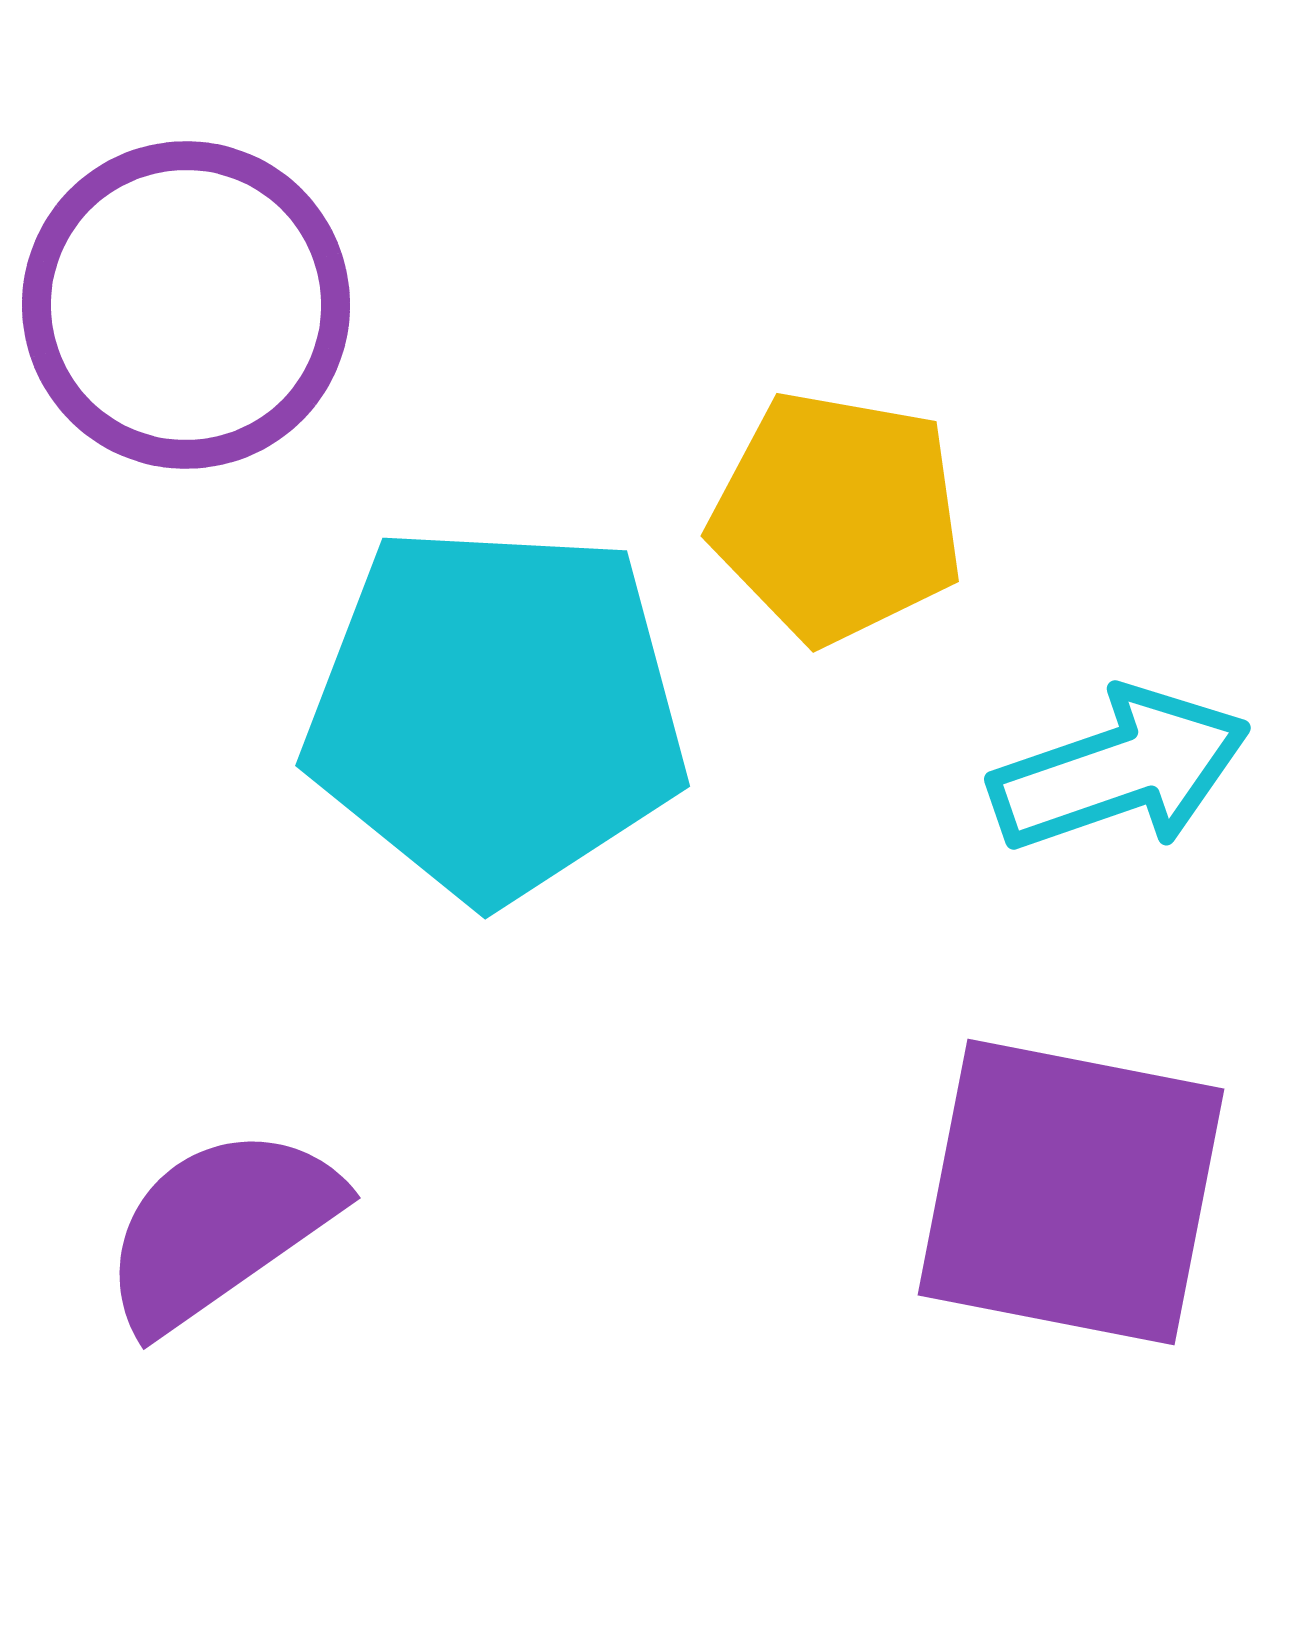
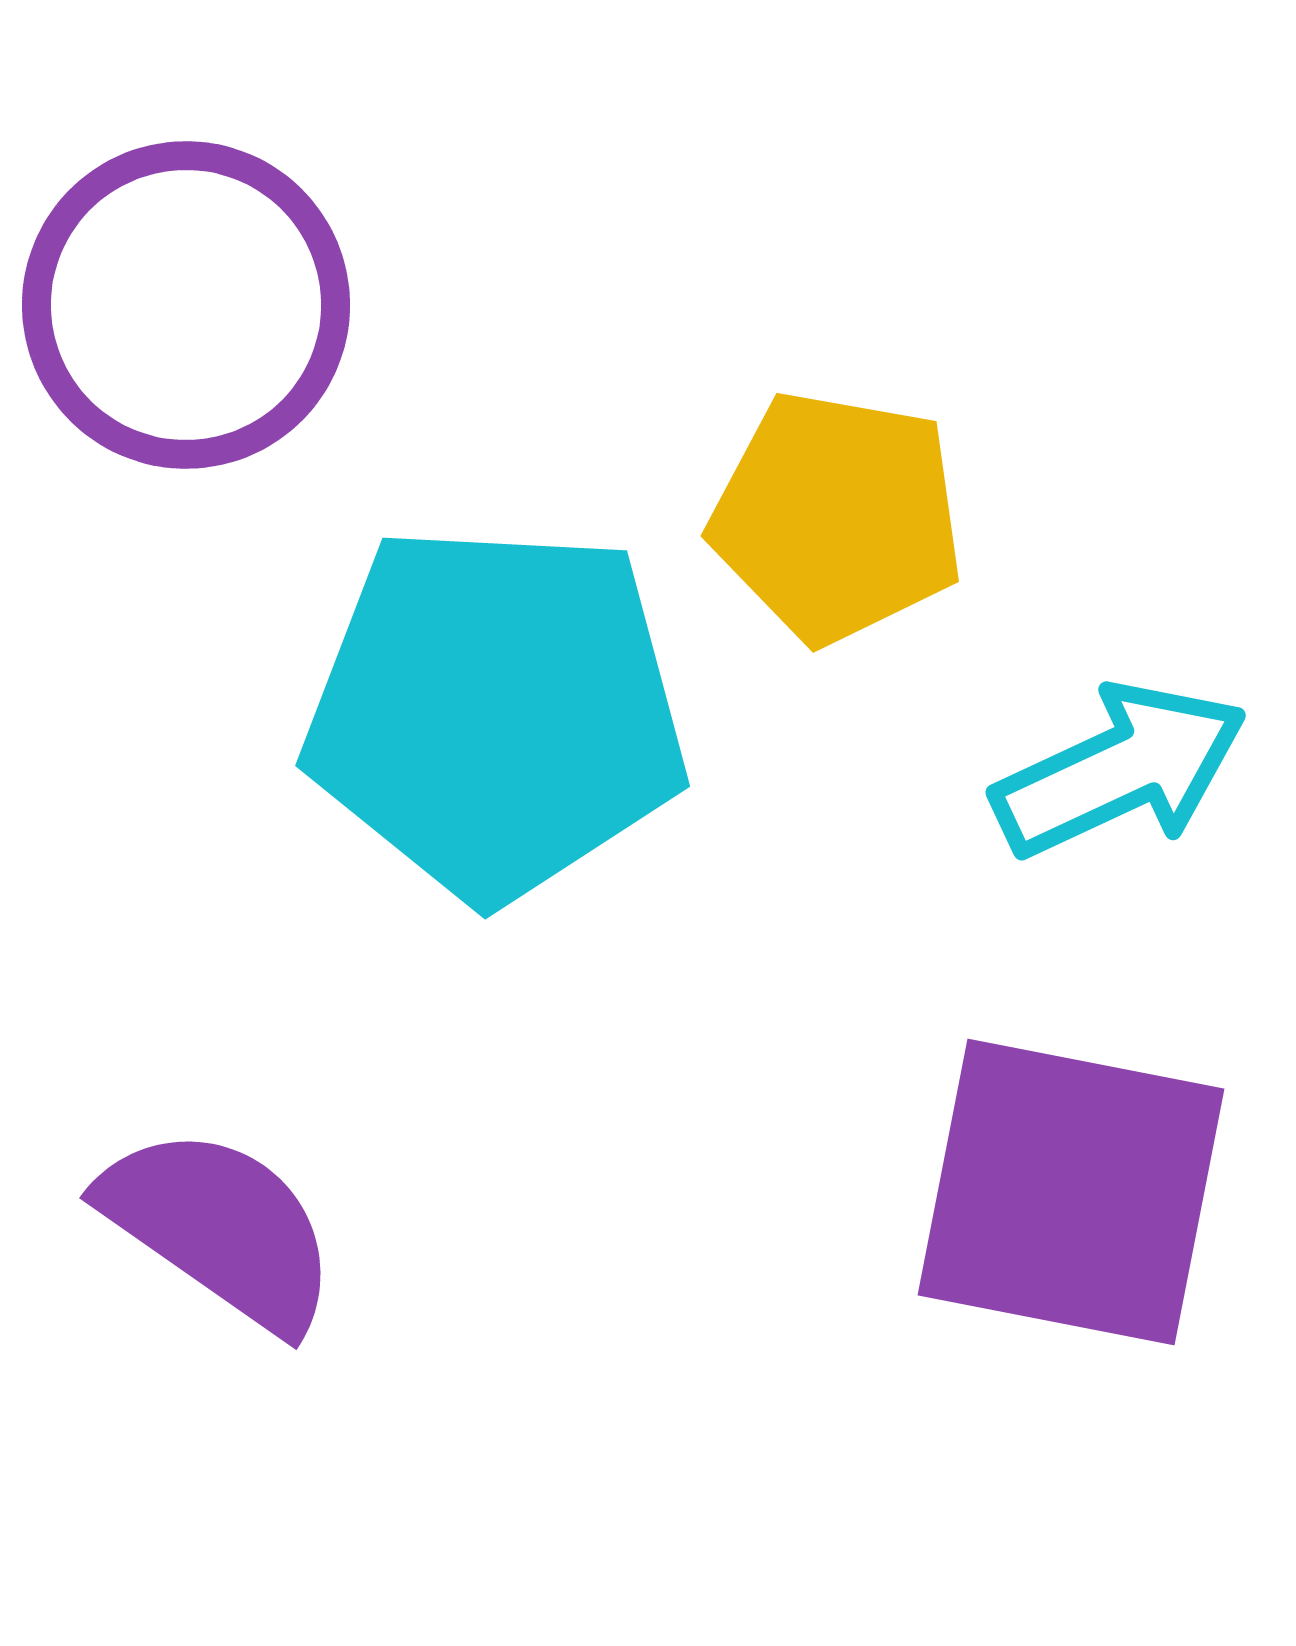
cyan arrow: rotated 6 degrees counterclockwise
purple semicircle: rotated 70 degrees clockwise
